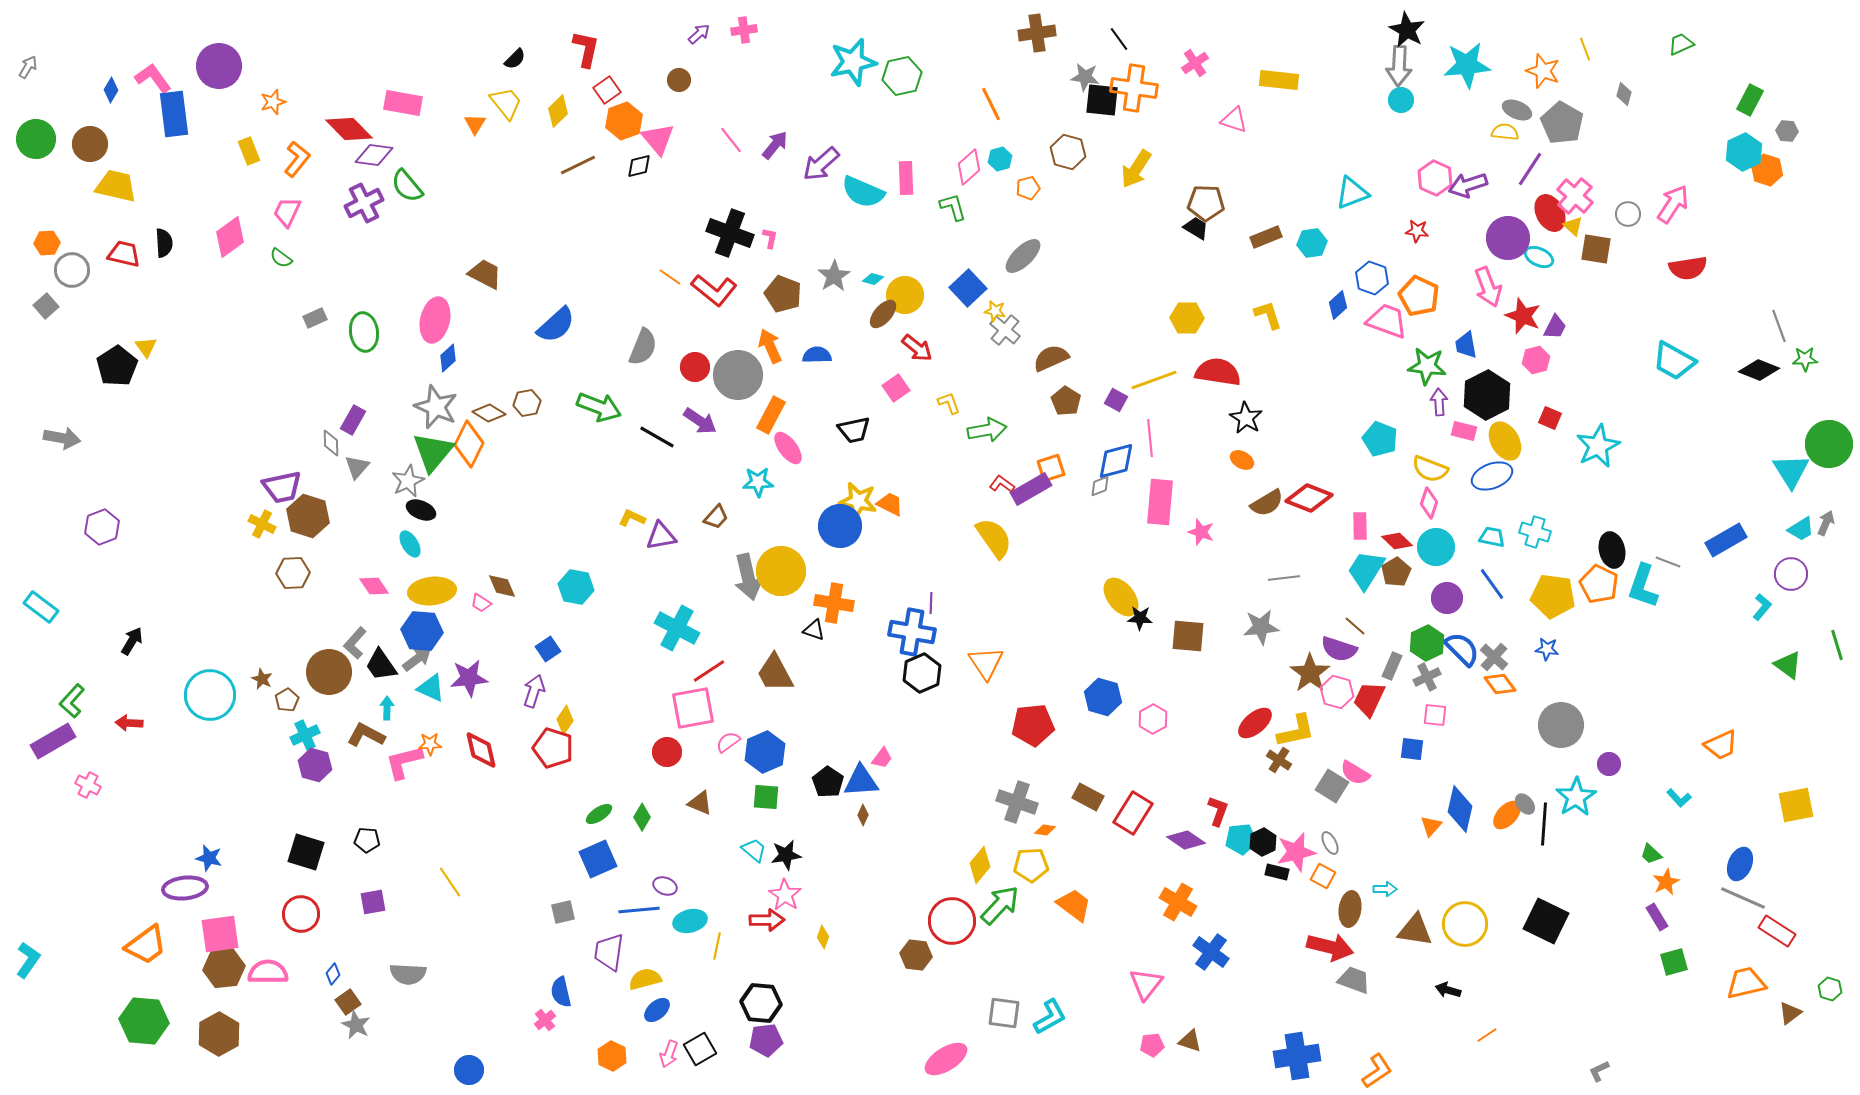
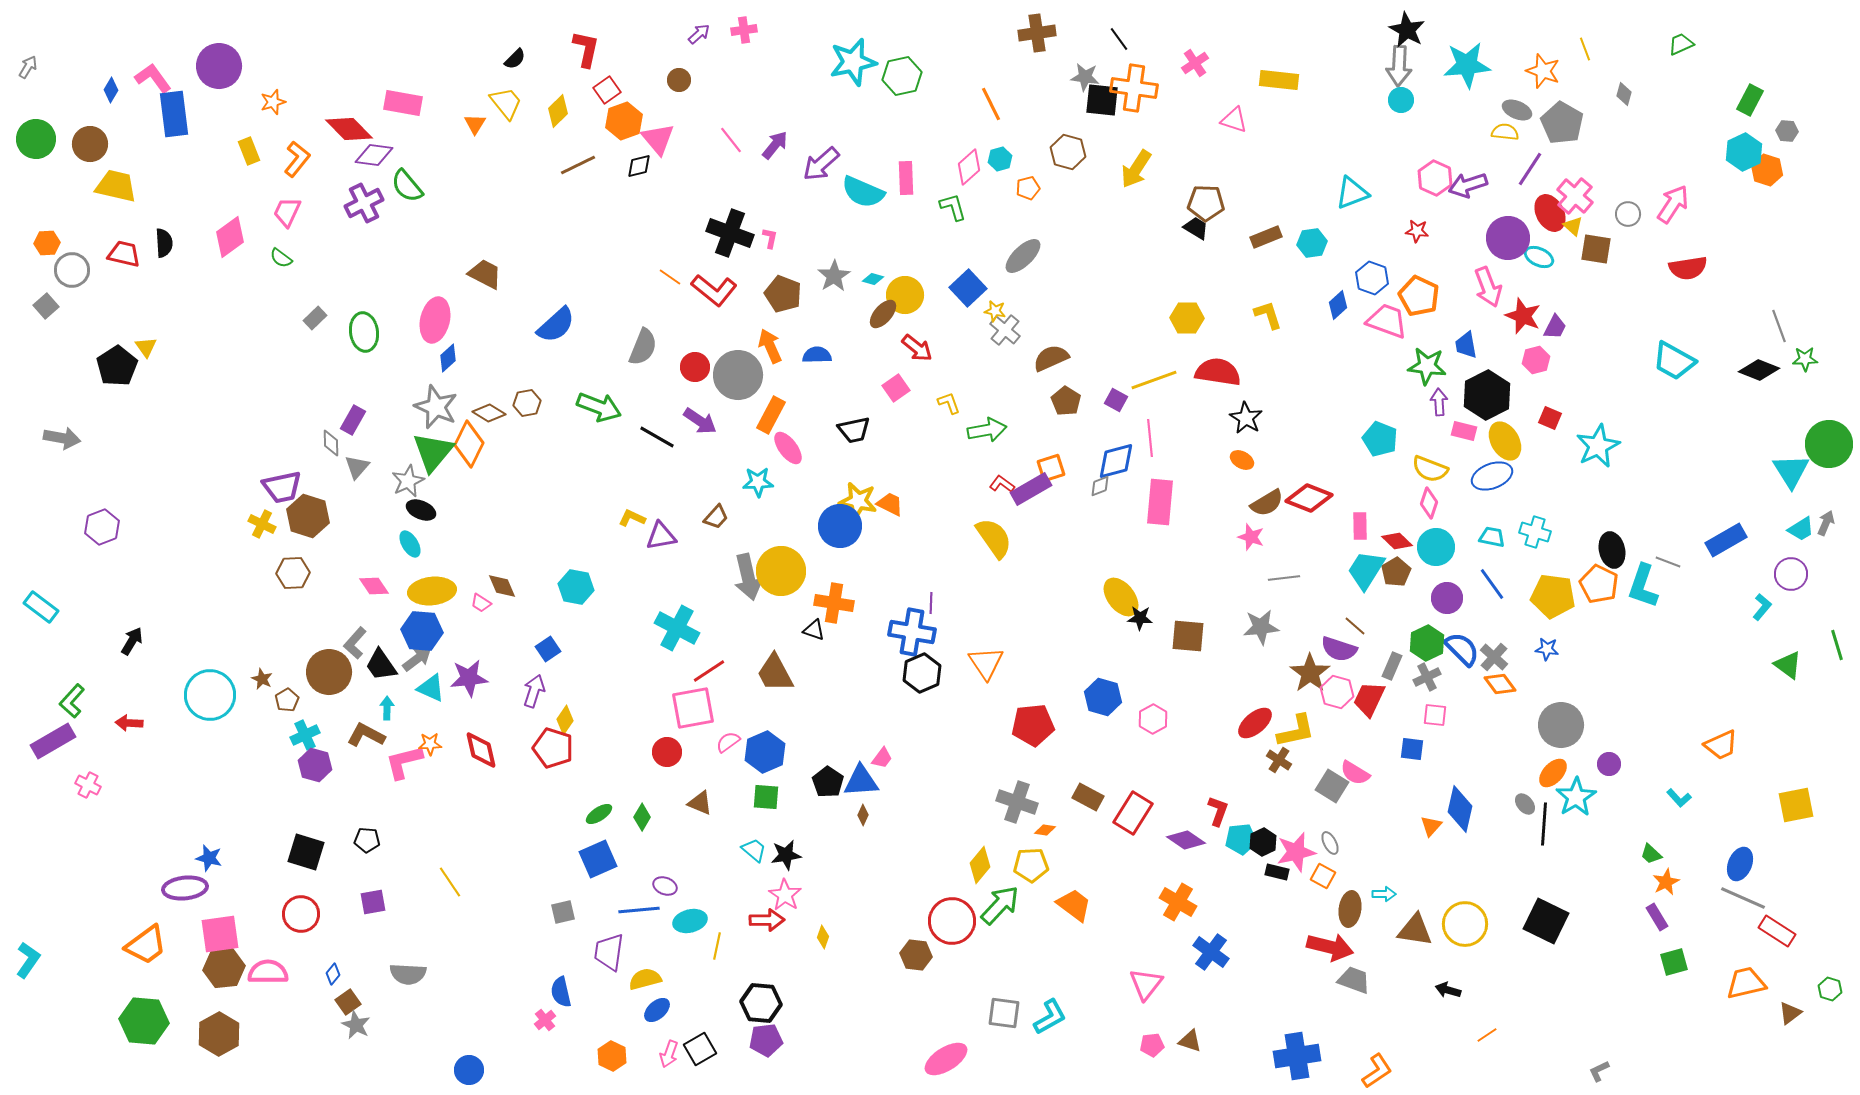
gray rectangle at (315, 318): rotated 20 degrees counterclockwise
pink star at (1201, 532): moved 50 px right, 5 px down
orange ellipse at (1507, 815): moved 46 px right, 42 px up
cyan arrow at (1385, 889): moved 1 px left, 5 px down
